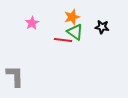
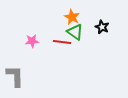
orange star: rotated 28 degrees counterclockwise
pink star: moved 18 px down; rotated 24 degrees clockwise
black star: rotated 16 degrees clockwise
red line: moved 1 px left, 2 px down
